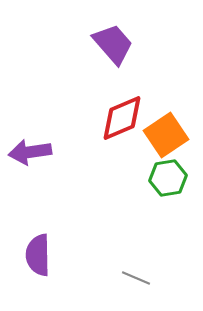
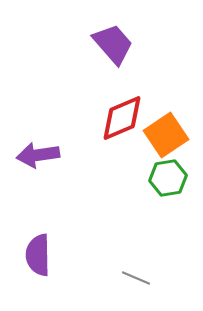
purple arrow: moved 8 px right, 3 px down
